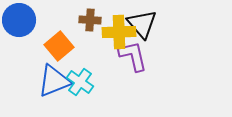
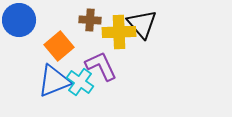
purple L-shape: moved 32 px left, 10 px down; rotated 12 degrees counterclockwise
